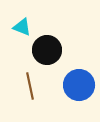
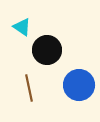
cyan triangle: rotated 12 degrees clockwise
brown line: moved 1 px left, 2 px down
